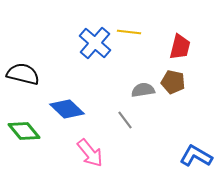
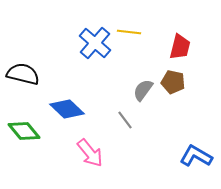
gray semicircle: rotated 45 degrees counterclockwise
